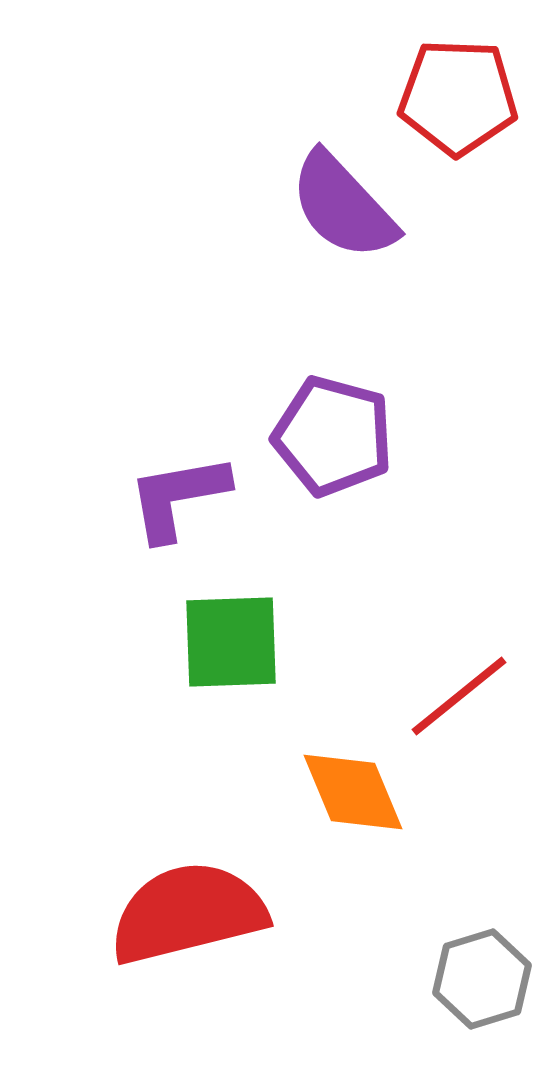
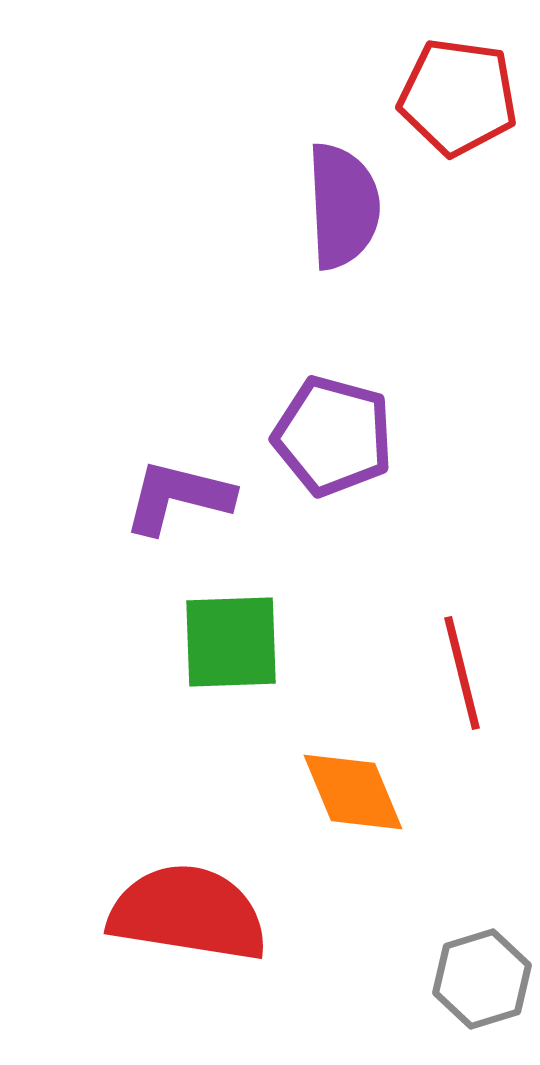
red pentagon: rotated 6 degrees clockwise
purple semicircle: rotated 140 degrees counterclockwise
purple L-shape: rotated 24 degrees clockwise
red line: moved 3 px right, 23 px up; rotated 65 degrees counterclockwise
red semicircle: rotated 23 degrees clockwise
